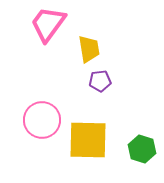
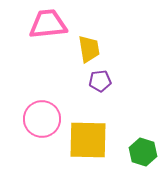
pink trapezoid: rotated 48 degrees clockwise
pink circle: moved 1 px up
green hexagon: moved 1 px right, 3 px down
